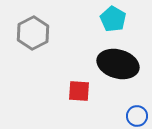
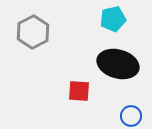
cyan pentagon: rotated 30 degrees clockwise
gray hexagon: moved 1 px up
blue circle: moved 6 px left
